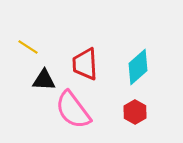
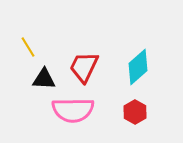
yellow line: rotated 25 degrees clockwise
red trapezoid: moved 1 px left, 3 px down; rotated 28 degrees clockwise
black triangle: moved 1 px up
pink semicircle: rotated 54 degrees counterclockwise
